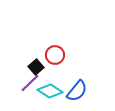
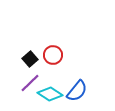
red circle: moved 2 px left
black square: moved 6 px left, 8 px up
cyan diamond: moved 3 px down
